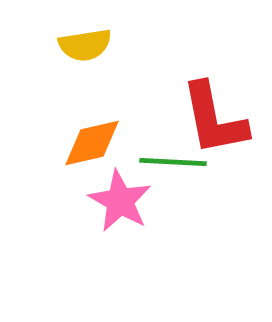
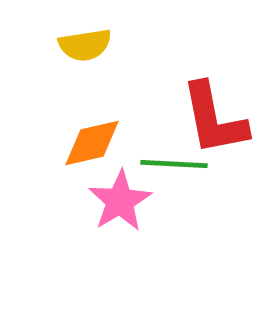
green line: moved 1 px right, 2 px down
pink star: rotated 12 degrees clockwise
